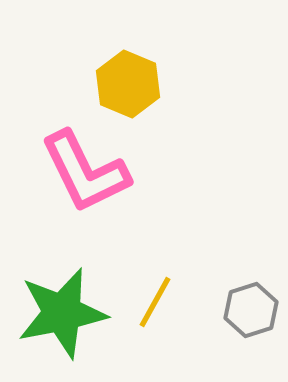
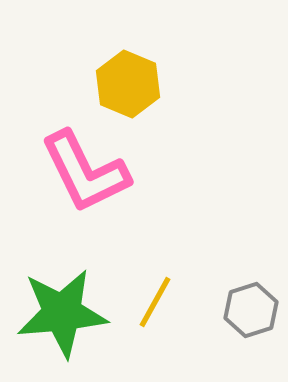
green star: rotated 6 degrees clockwise
